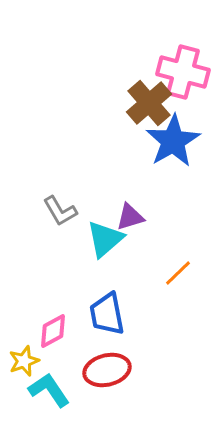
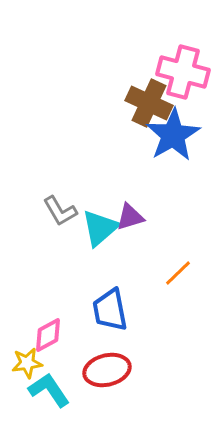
brown cross: rotated 24 degrees counterclockwise
blue star: moved 6 px up
cyan triangle: moved 5 px left, 11 px up
blue trapezoid: moved 3 px right, 4 px up
pink diamond: moved 5 px left, 4 px down
yellow star: moved 3 px right, 2 px down; rotated 12 degrees clockwise
